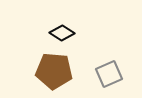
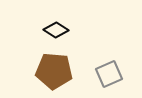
black diamond: moved 6 px left, 3 px up
